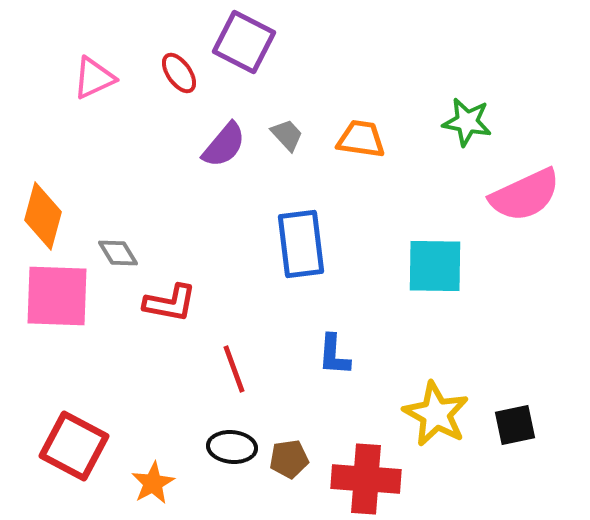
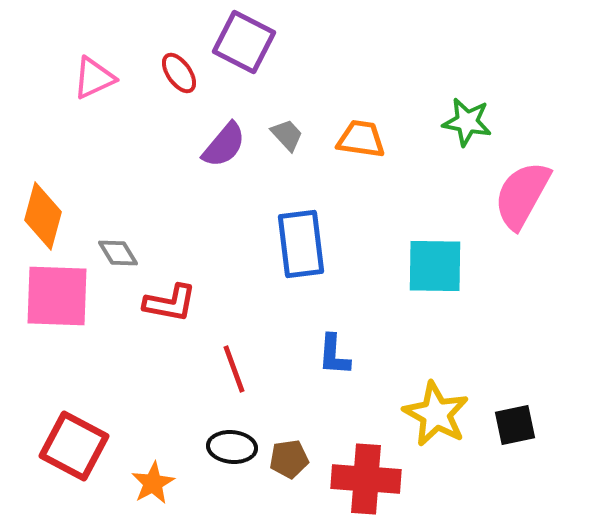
pink semicircle: moved 3 px left; rotated 144 degrees clockwise
